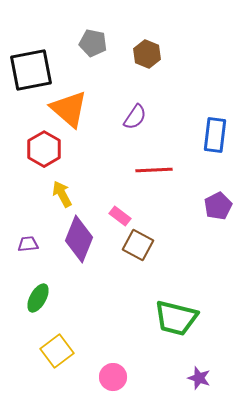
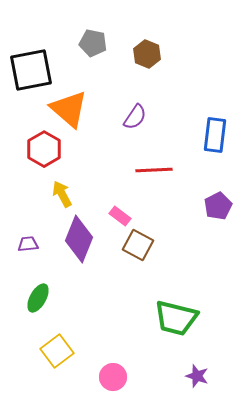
purple star: moved 2 px left, 2 px up
